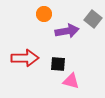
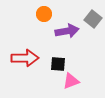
pink triangle: rotated 36 degrees counterclockwise
